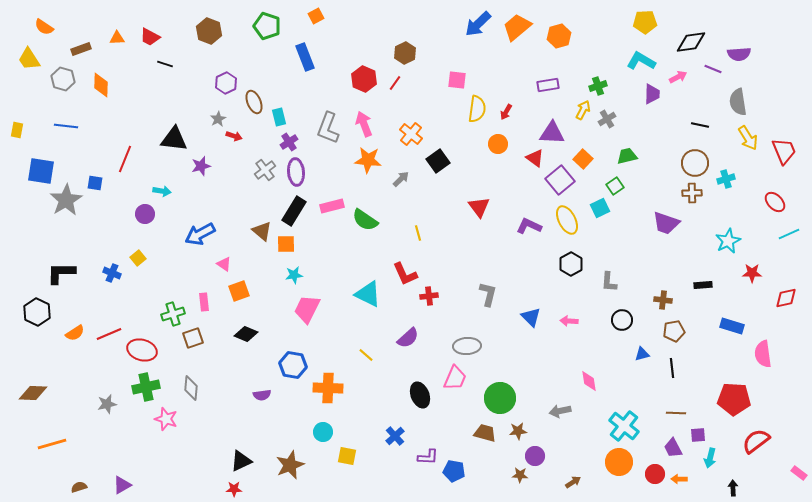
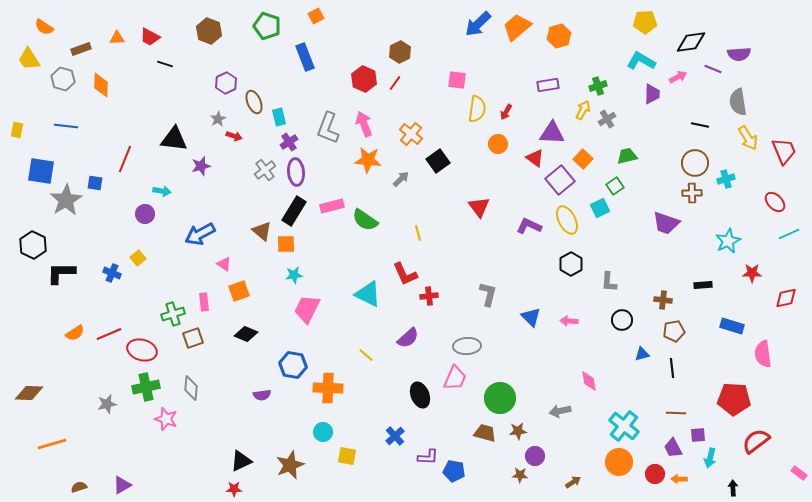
brown hexagon at (405, 53): moved 5 px left, 1 px up
black hexagon at (37, 312): moved 4 px left, 67 px up
brown diamond at (33, 393): moved 4 px left
